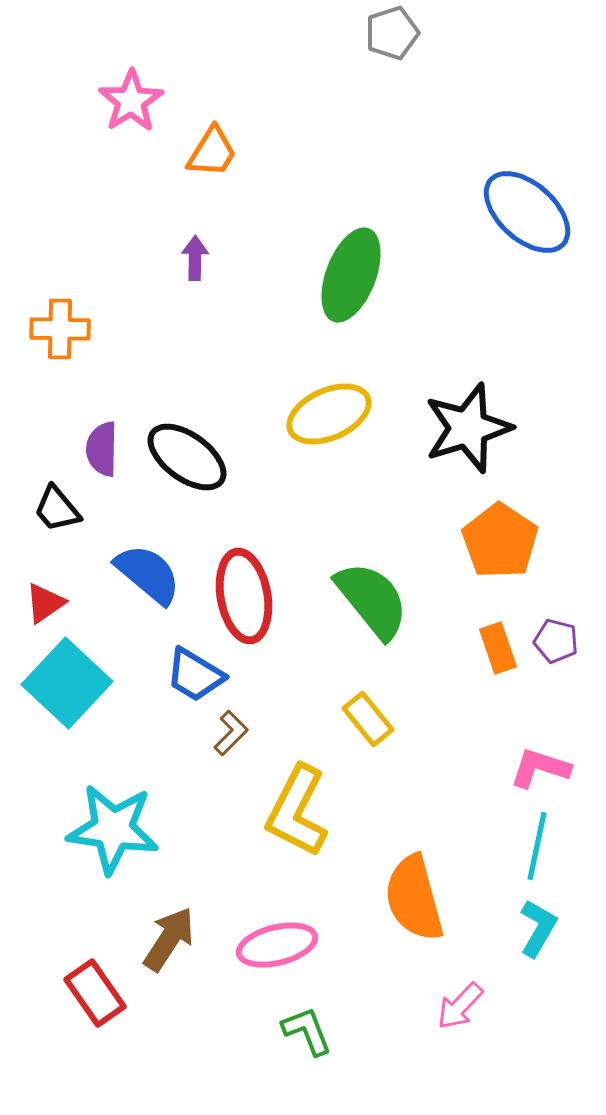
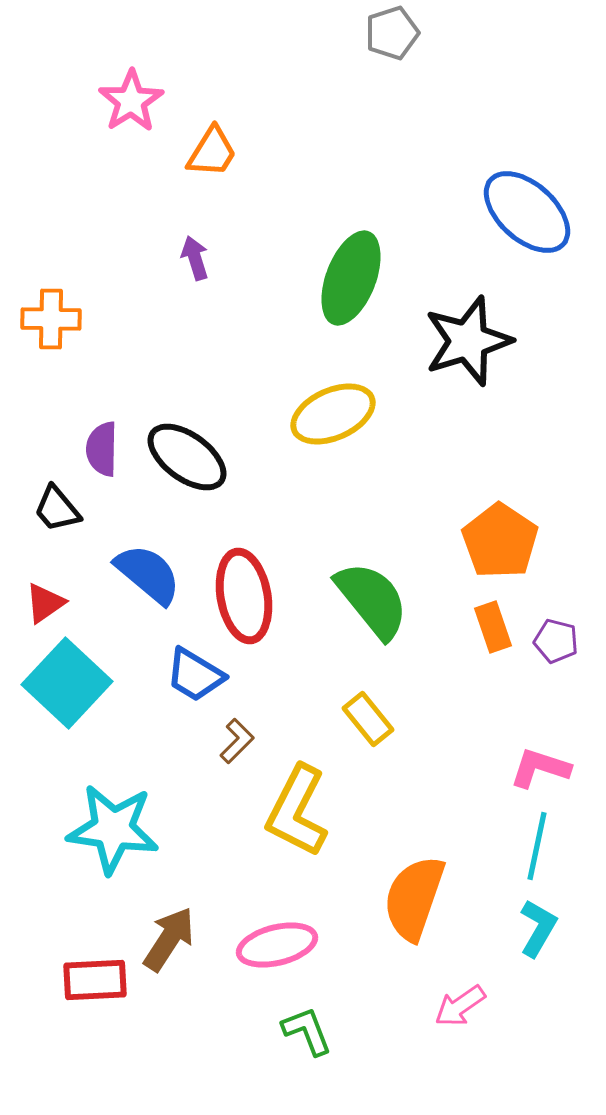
purple arrow: rotated 18 degrees counterclockwise
green ellipse: moved 3 px down
orange cross: moved 9 px left, 10 px up
yellow ellipse: moved 4 px right
black star: moved 87 px up
orange rectangle: moved 5 px left, 21 px up
brown L-shape: moved 6 px right, 8 px down
orange semicircle: rotated 34 degrees clockwise
red rectangle: moved 13 px up; rotated 58 degrees counterclockwise
pink arrow: rotated 12 degrees clockwise
